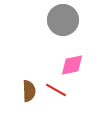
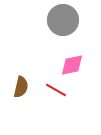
brown semicircle: moved 8 px left, 4 px up; rotated 15 degrees clockwise
